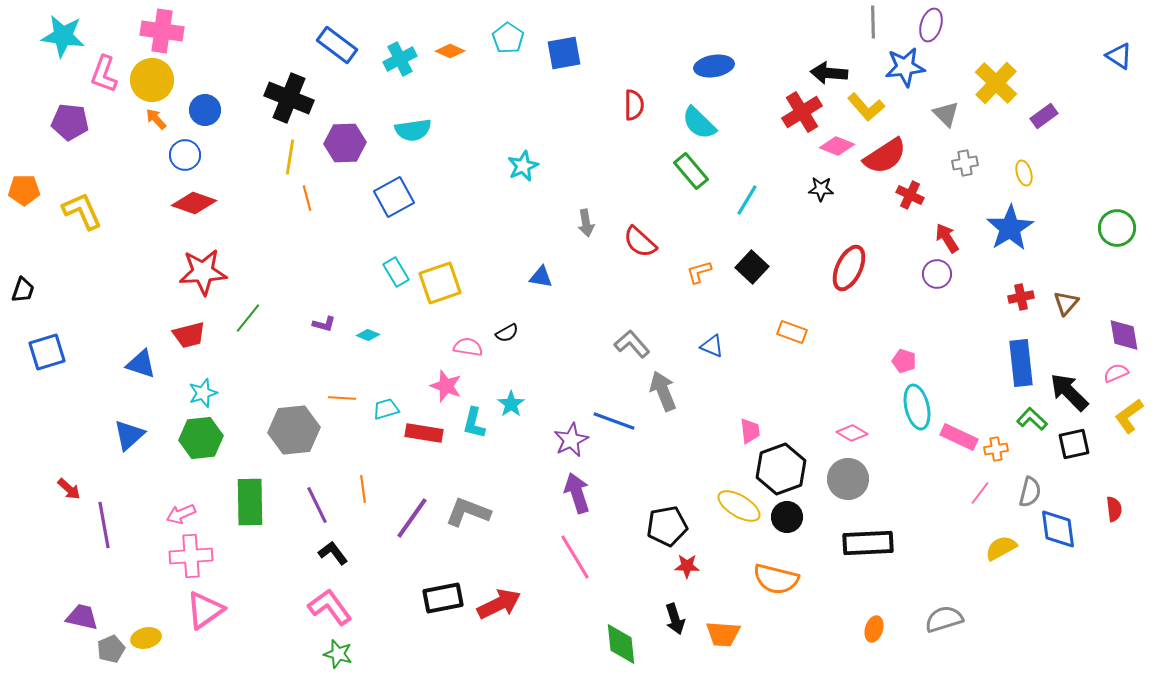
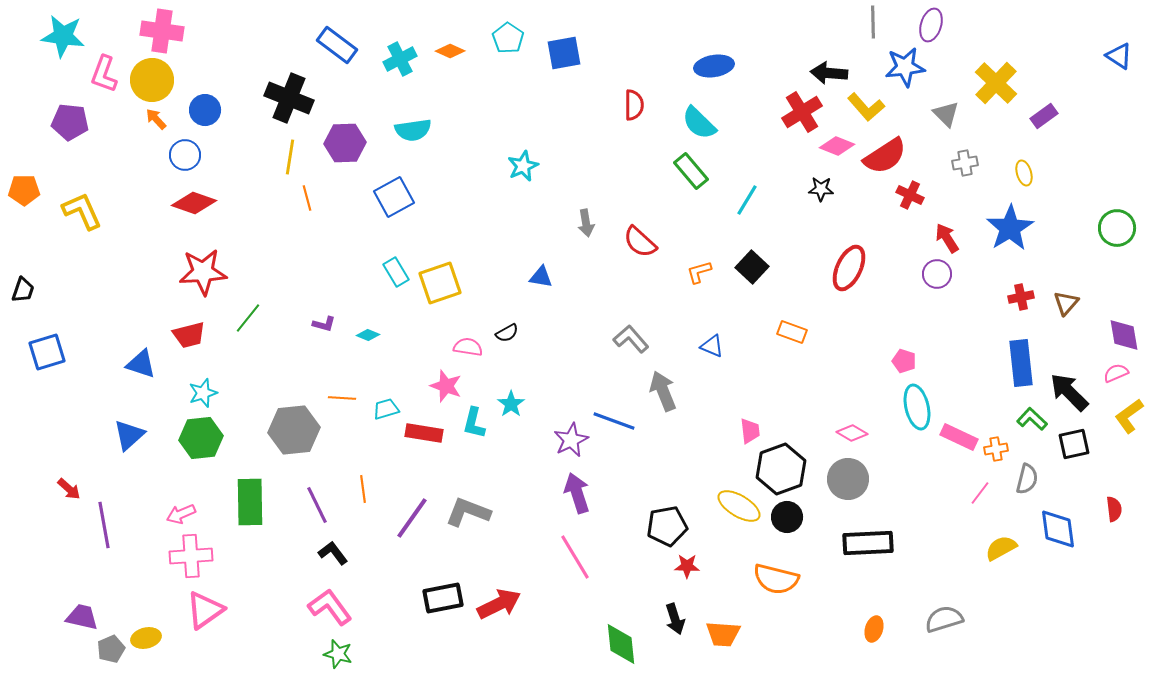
gray L-shape at (632, 344): moved 1 px left, 5 px up
gray semicircle at (1030, 492): moved 3 px left, 13 px up
